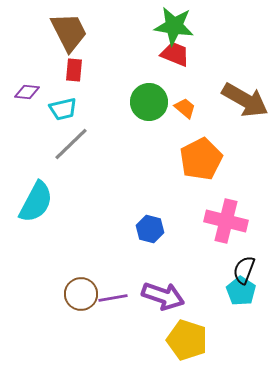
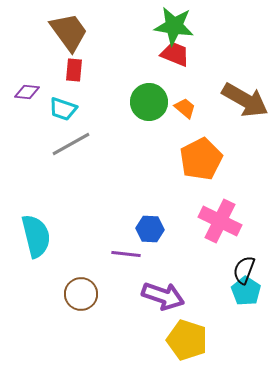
brown trapezoid: rotated 9 degrees counterclockwise
cyan trapezoid: rotated 32 degrees clockwise
gray line: rotated 15 degrees clockwise
cyan semicircle: moved 34 px down; rotated 42 degrees counterclockwise
pink cross: moved 6 px left; rotated 12 degrees clockwise
blue hexagon: rotated 12 degrees counterclockwise
cyan pentagon: moved 5 px right
purple line: moved 13 px right, 44 px up; rotated 16 degrees clockwise
